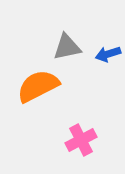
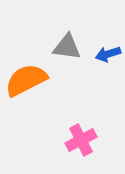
gray triangle: rotated 20 degrees clockwise
orange semicircle: moved 12 px left, 6 px up
